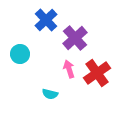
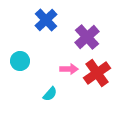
purple cross: moved 12 px right, 1 px up
cyan circle: moved 7 px down
pink arrow: rotated 108 degrees clockwise
cyan semicircle: rotated 63 degrees counterclockwise
